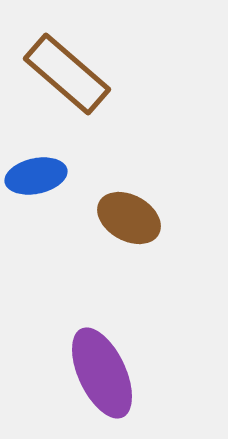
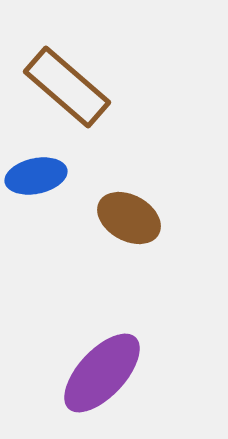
brown rectangle: moved 13 px down
purple ellipse: rotated 68 degrees clockwise
